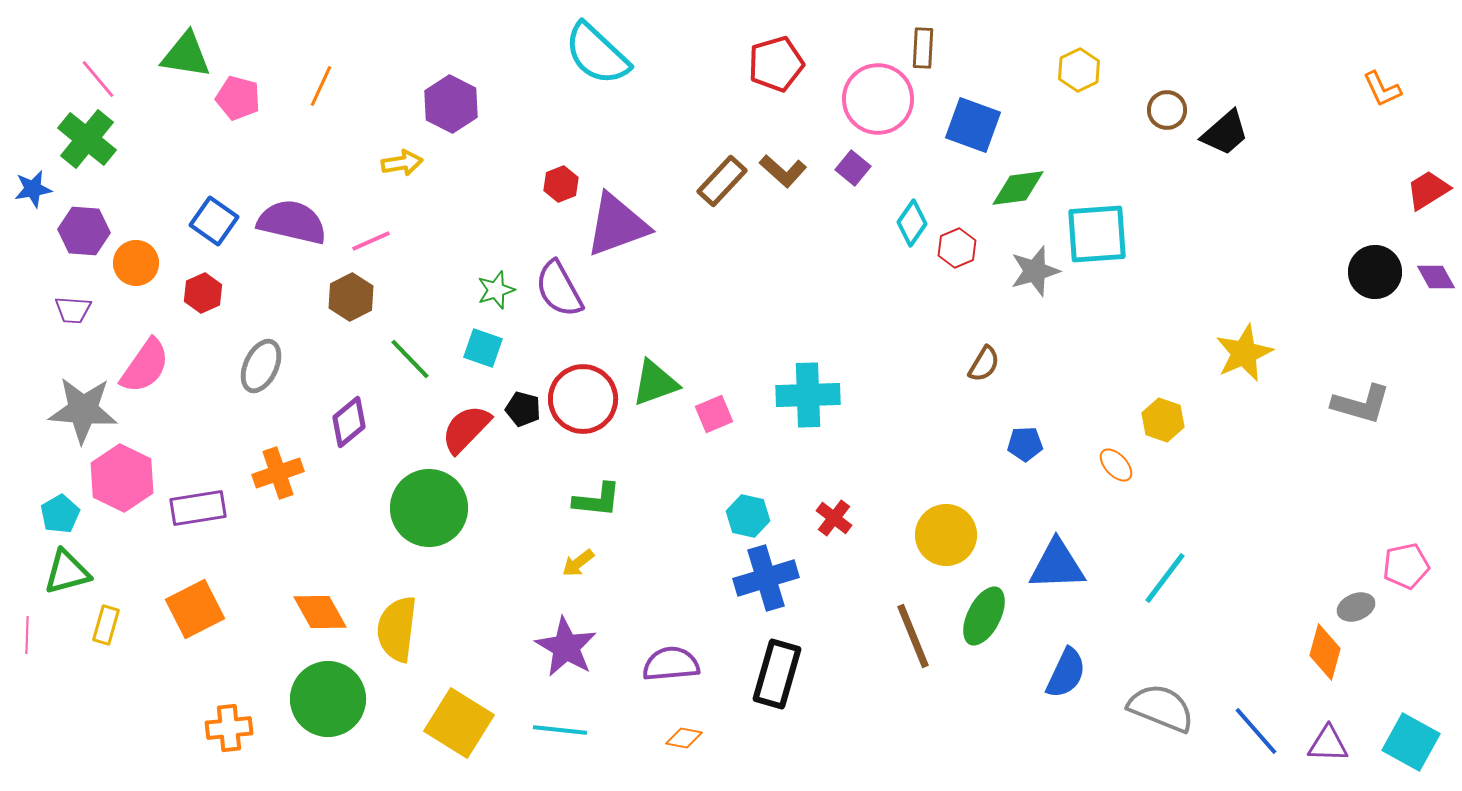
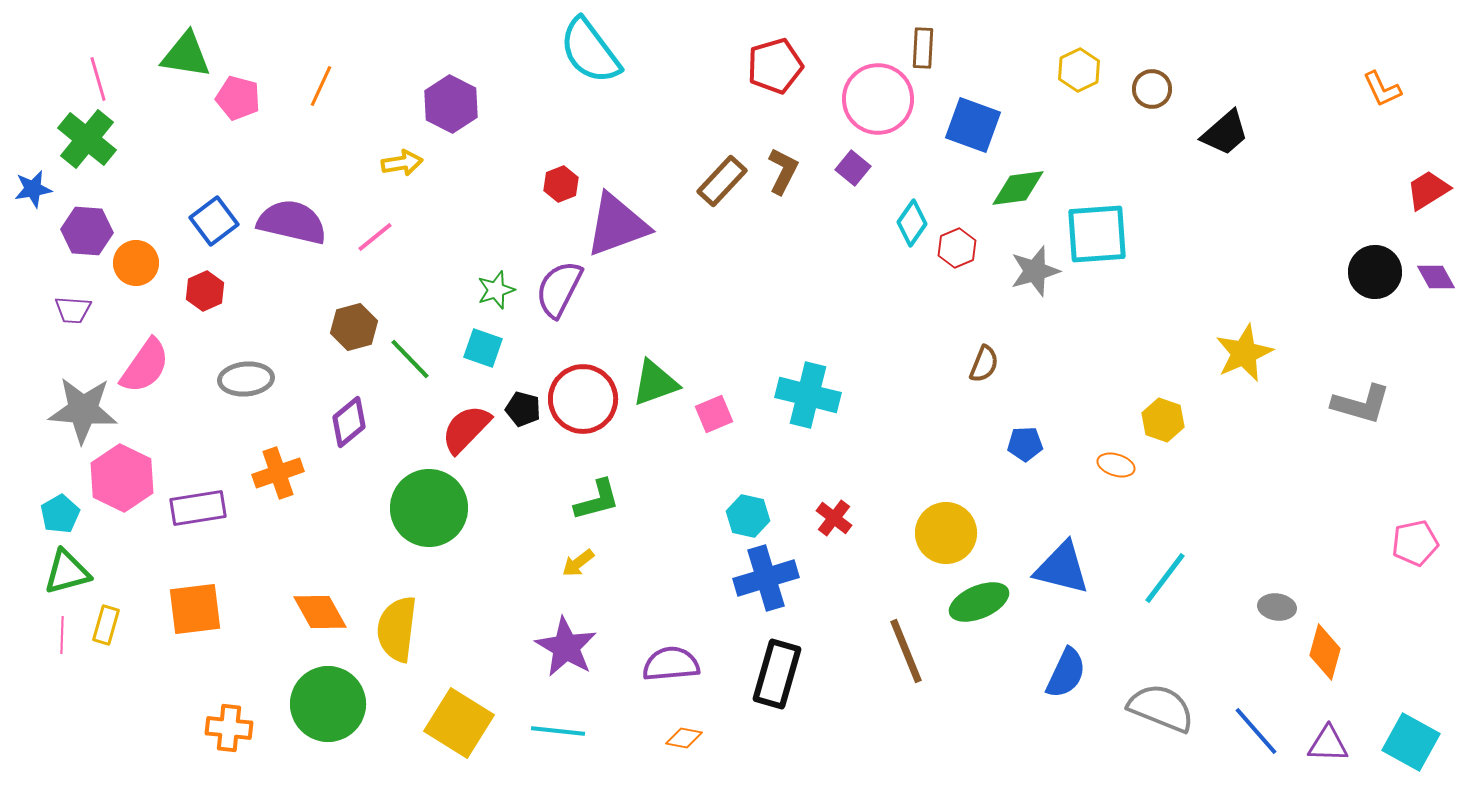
cyan semicircle at (597, 54): moved 7 px left, 3 px up; rotated 10 degrees clockwise
red pentagon at (776, 64): moved 1 px left, 2 px down
pink line at (98, 79): rotated 24 degrees clockwise
brown circle at (1167, 110): moved 15 px left, 21 px up
brown L-shape at (783, 171): rotated 105 degrees counterclockwise
blue square at (214, 221): rotated 18 degrees clockwise
purple hexagon at (84, 231): moved 3 px right
pink line at (371, 241): moved 4 px right, 4 px up; rotated 15 degrees counterclockwise
purple semicircle at (559, 289): rotated 56 degrees clockwise
red hexagon at (203, 293): moved 2 px right, 2 px up
brown hexagon at (351, 297): moved 3 px right, 30 px down; rotated 12 degrees clockwise
brown semicircle at (984, 364): rotated 9 degrees counterclockwise
gray ellipse at (261, 366): moved 15 px left, 13 px down; rotated 60 degrees clockwise
cyan cross at (808, 395): rotated 16 degrees clockwise
orange ellipse at (1116, 465): rotated 30 degrees counterclockwise
green L-shape at (597, 500): rotated 21 degrees counterclockwise
yellow circle at (946, 535): moved 2 px up
blue triangle at (1057, 565): moved 5 px right, 3 px down; rotated 16 degrees clockwise
pink pentagon at (1406, 566): moved 9 px right, 23 px up
gray ellipse at (1356, 607): moved 79 px left; rotated 30 degrees clockwise
orange square at (195, 609): rotated 20 degrees clockwise
green ellipse at (984, 616): moved 5 px left, 14 px up; rotated 40 degrees clockwise
pink line at (27, 635): moved 35 px right
brown line at (913, 636): moved 7 px left, 15 px down
green circle at (328, 699): moved 5 px down
orange cross at (229, 728): rotated 12 degrees clockwise
cyan line at (560, 730): moved 2 px left, 1 px down
